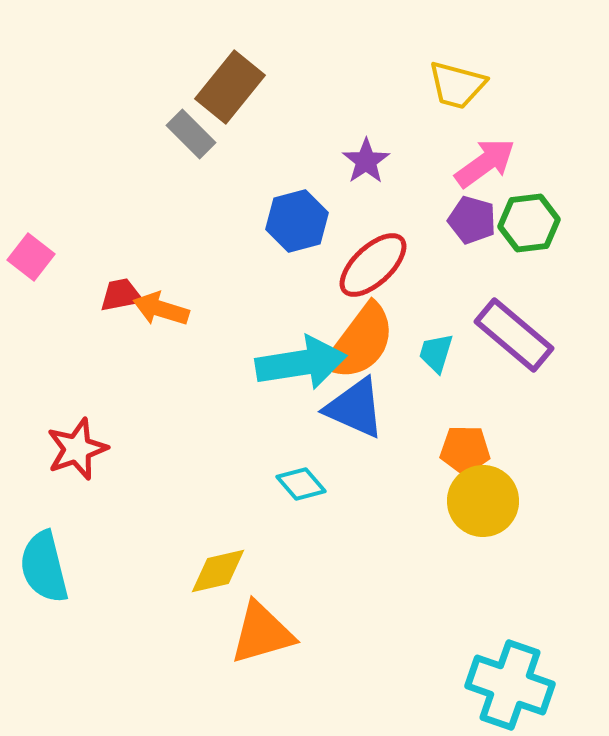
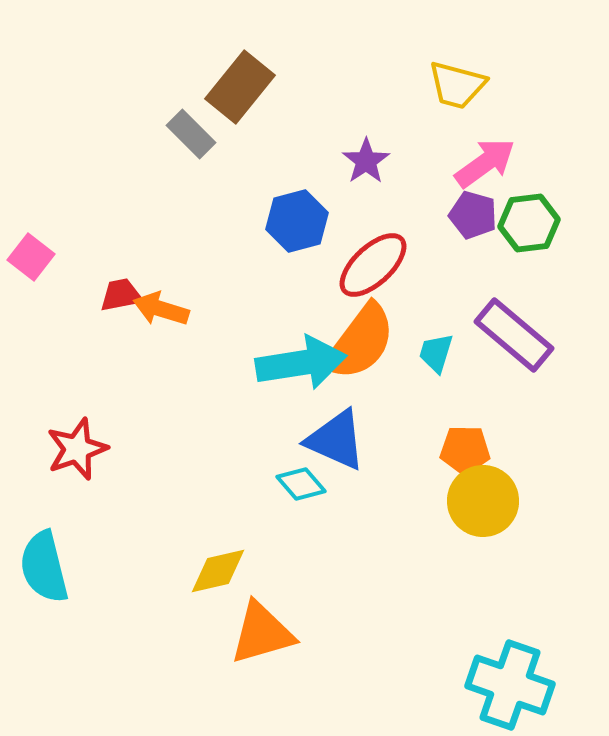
brown rectangle: moved 10 px right
purple pentagon: moved 1 px right, 5 px up
blue triangle: moved 19 px left, 32 px down
